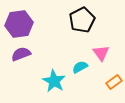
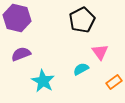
purple hexagon: moved 2 px left, 6 px up; rotated 20 degrees clockwise
pink triangle: moved 1 px left, 1 px up
cyan semicircle: moved 1 px right, 2 px down
cyan star: moved 11 px left
